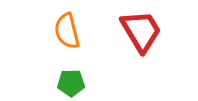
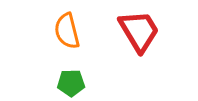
red trapezoid: moved 2 px left
